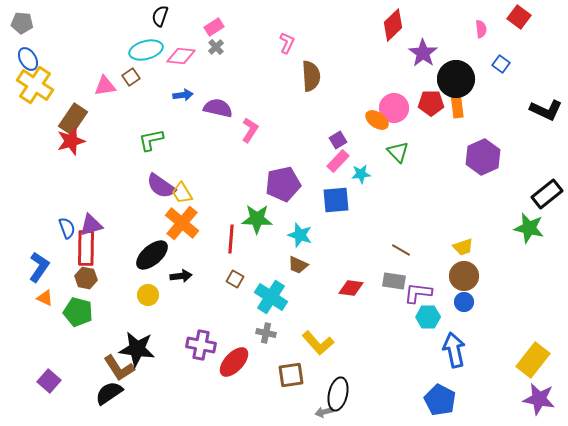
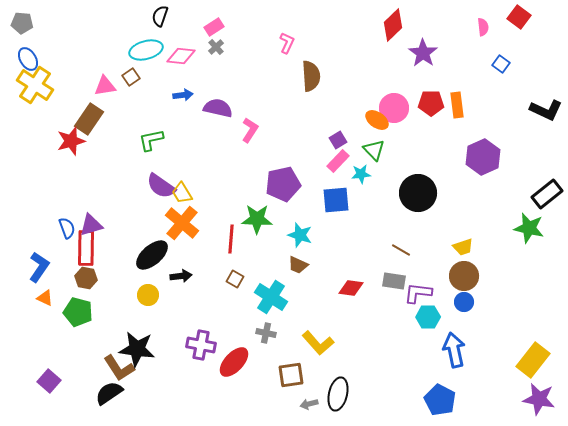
pink semicircle at (481, 29): moved 2 px right, 2 px up
black circle at (456, 79): moved 38 px left, 114 px down
brown rectangle at (73, 119): moved 16 px right
green triangle at (398, 152): moved 24 px left, 2 px up
gray arrow at (324, 412): moved 15 px left, 8 px up
